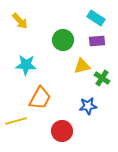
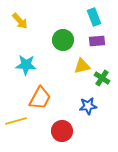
cyan rectangle: moved 2 px left, 1 px up; rotated 36 degrees clockwise
